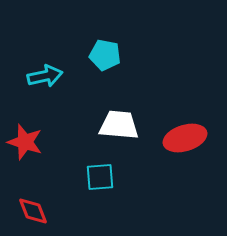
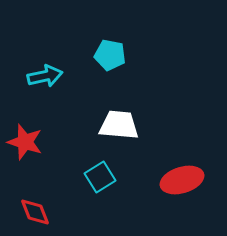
cyan pentagon: moved 5 px right
red ellipse: moved 3 px left, 42 px down
cyan square: rotated 28 degrees counterclockwise
red diamond: moved 2 px right, 1 px down
